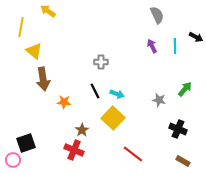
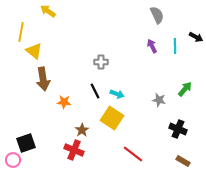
yellow line: moved 5 px down
yellow square: moved 1 px left; rotated 10 degrees counterclockwise
